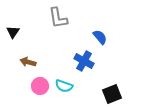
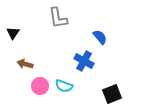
black triangle: moved 1 px down
brown arrow: moved 3 px left, 2 px down
